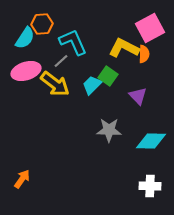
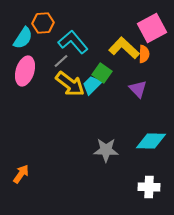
orange hexagon: moved 1 px right, 1 px up
pink square: moved 2 px right
cyan semicircle: moved 2 px left
cyan L-shape: rotated 16 degrees counterclockwise
yellow L-shape: rotated 16 degrees clockwise
pink ellipse: moved 1 px left; rotated 56 degrees counterclockwise
green square: moved 6 px left, 3 px up
yellow arrow: moved 15 px right
purple triangle: moved 7 px up
gray star: moved 3 px left, 20 px down
orange arrow: moved 1 px left, 5 px up
white cross: moved 1 px left, 1 px down
